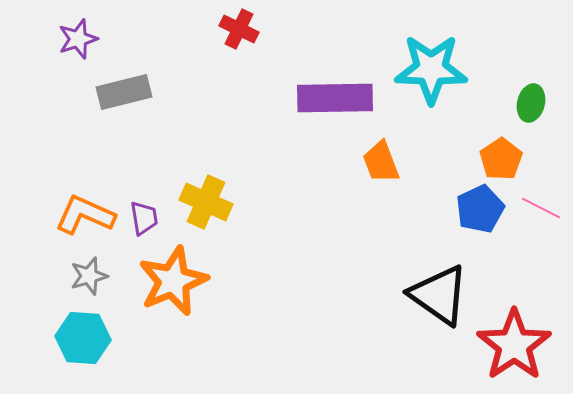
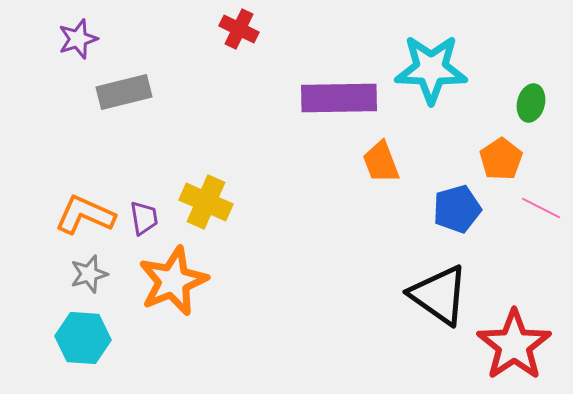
purple rectangle: moved 4 px right
blue pentagon: moved 23 px left; rotated 9 degrees clockwise
gray star: moved 2 px up
